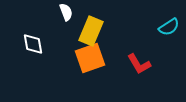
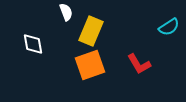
orange square: moved 7 px down
